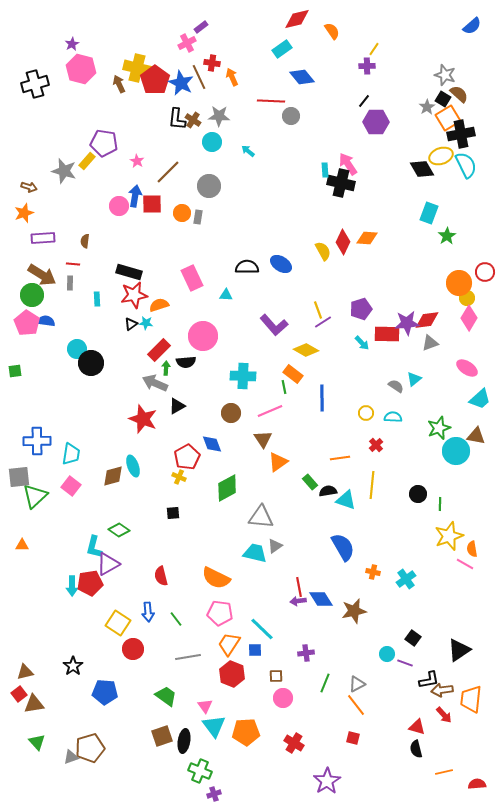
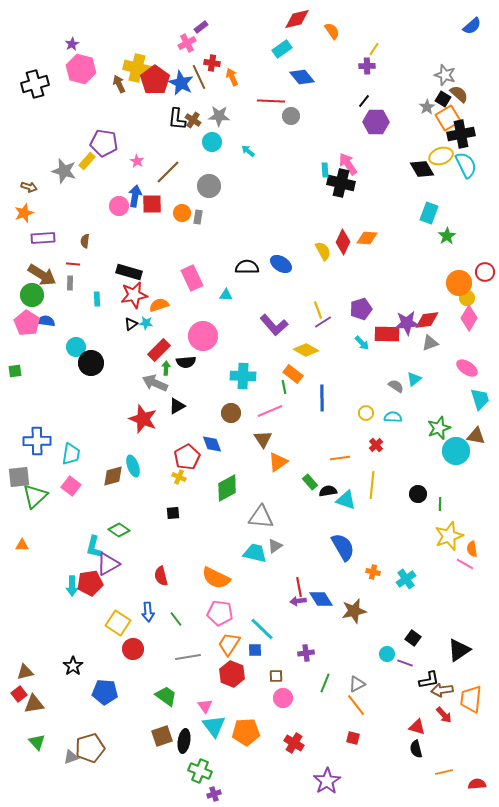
cyan circle at (77, 349): moved 1 px left, 2 px up
cyan trapezoid at (480, 399): rotated 65 degrees counterclockwise
